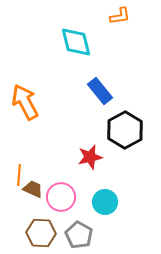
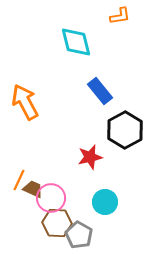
orange line: moved 5 px down; rotated 20 degrees clockwise
pink circle: moved 10 px left, 1 px down
brown hexagon: moved 16 px right, 10 px up
